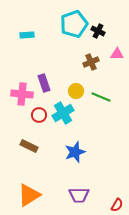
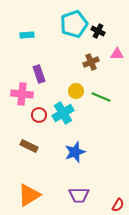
purple rectangle: moved 5 px left, 9 px up
red semicircle: moved 1 px right
